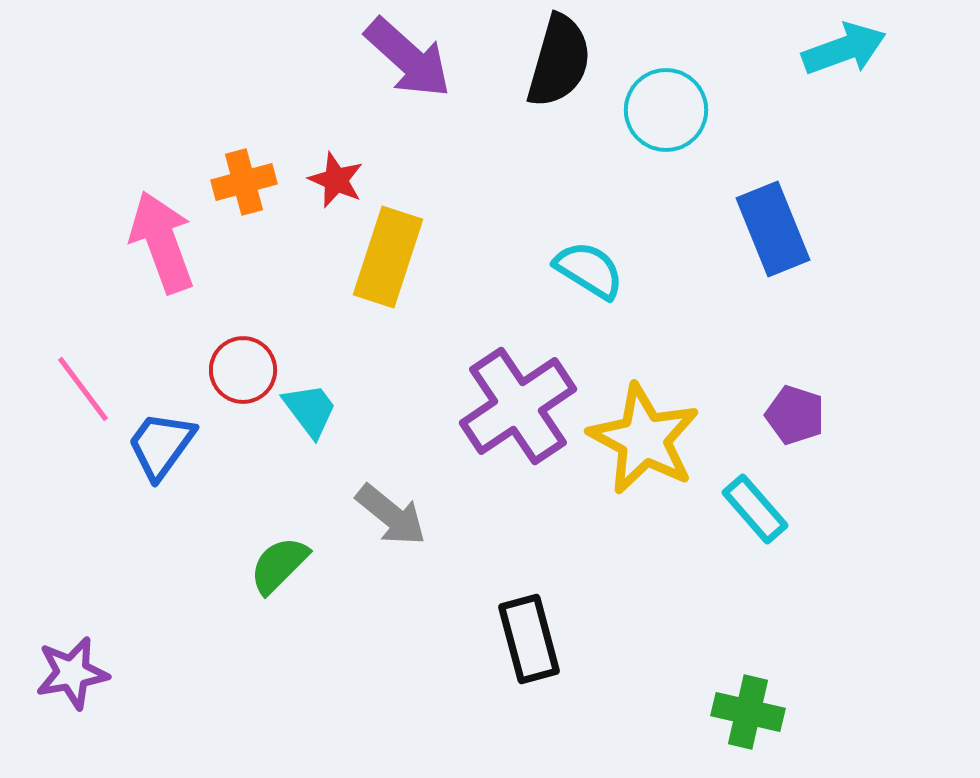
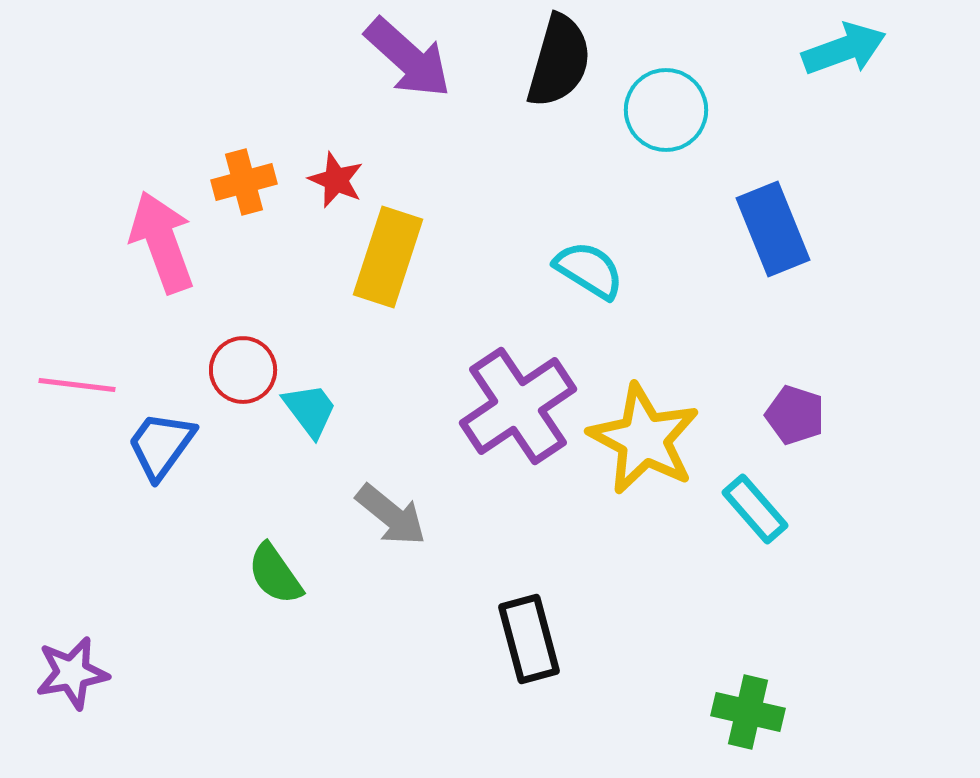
pink line: moved 6 px left, 4 px up; rotated 46 degrees counterclockwise
green semicircle: moved 4 px left, 9 px down; rotated 80 degrees counterclockwise
